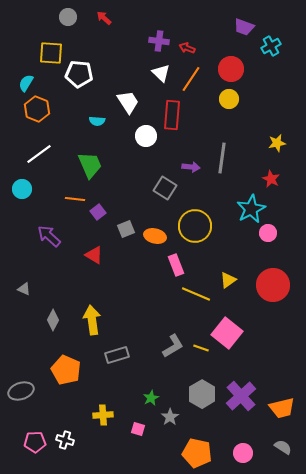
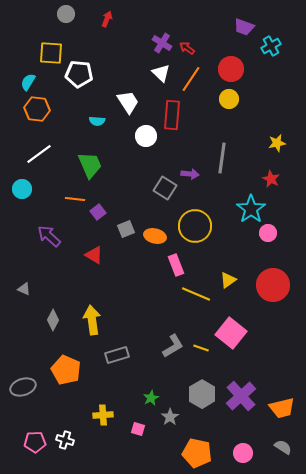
gray circle at (68, 17): moved 2 px left, 3 px up
red arrow at (104, 18): moved 3 px right, 1 px down; rotated 70 degrees clockwise
purple cross at (159, 41): moved 3 px right, 2 px down; rotated 24 degrees clockwise
red arrow at (187, 48): rotated 14 degrees clockwise
cyan semicircle at (26, 83): moved 2 px right, 1 px up
orange hexagon at (37, 109): rotated 15 degrees counterclockwise
purple arrow at (191, 167): moved 1 px left, 7 px down
cyan star at (251, 209): rotated 8 degrees counterclockwise
pink square at (227, 333): moved 4 px right
gray ellipse at (21, 391): moved 2 px right, 4 px up
